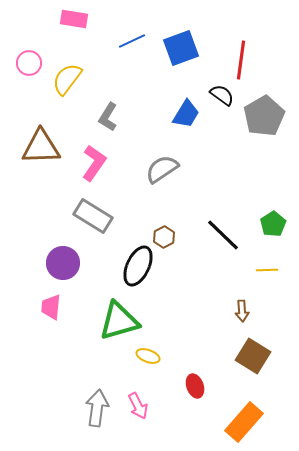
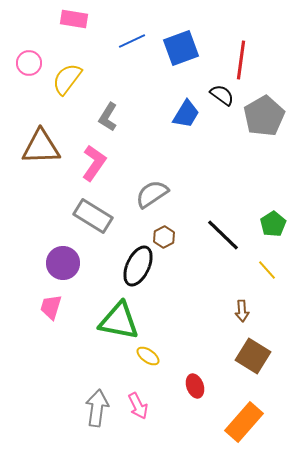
gray semicircle: moved 10 px left, 25 px down
yellow line: rotated 50 degrees clockwise
pink trapezoid: rotated 12 degrees clockwise
green triangle: rotated 27 degrees clockwise
yellow ellipse: rotated 15 degrees clockwise
